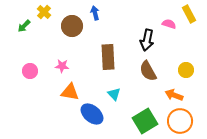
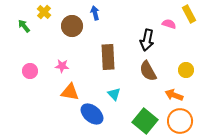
green arrow: rotated 96 degrees clockwise
green square: rotated 20 degrees counterclockwise
